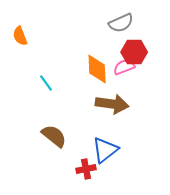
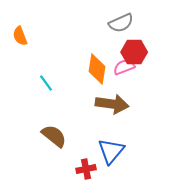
orange diamond: rotated 12 degrees clockwise
blue triangle: moved 6 px right, 1 px down; rotated 12 degrees counterclockwise
